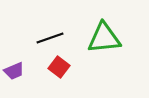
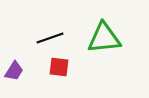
red square: rotated 30 degrees counterclockwise
purple trapezoid: rotated 35 degrees counterclockwise
